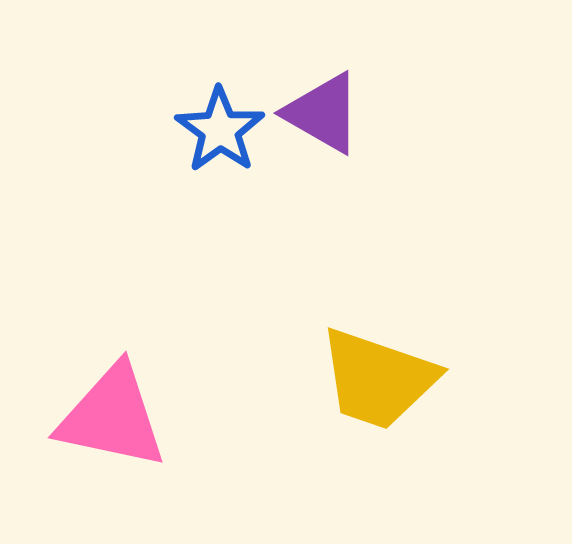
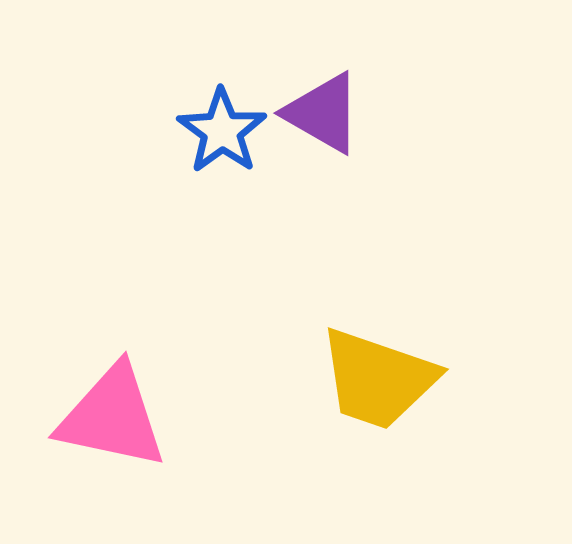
blue star: moved 2 px right, 1 px down
